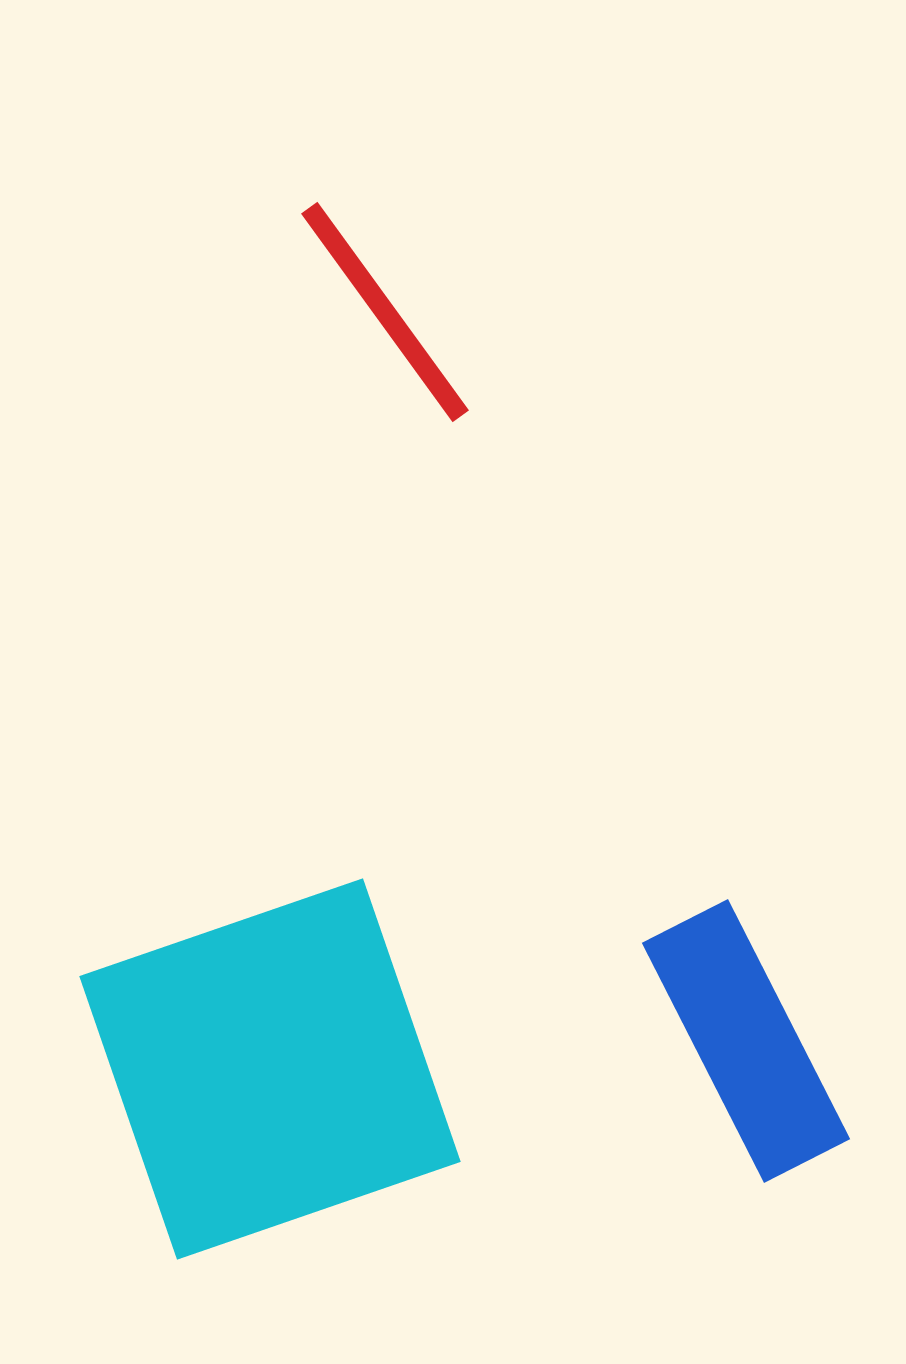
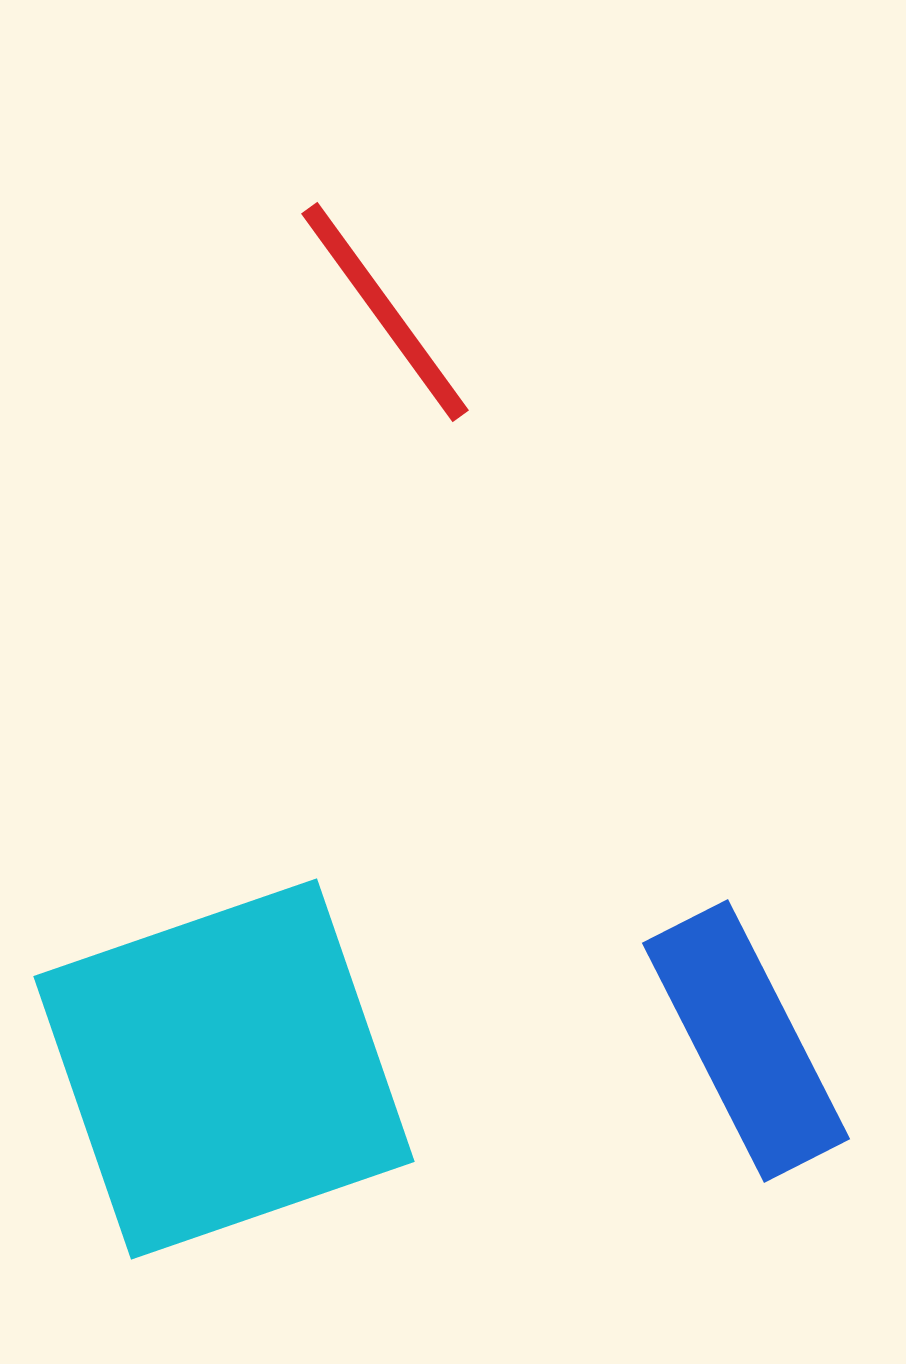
cyan square: moved 46 px left
